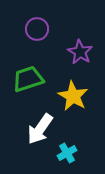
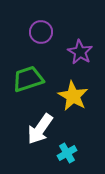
purple circle: moved 4 px right, 3 px down
